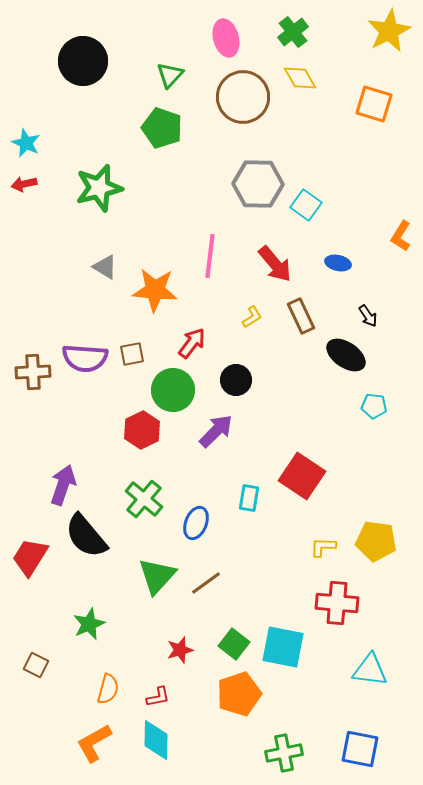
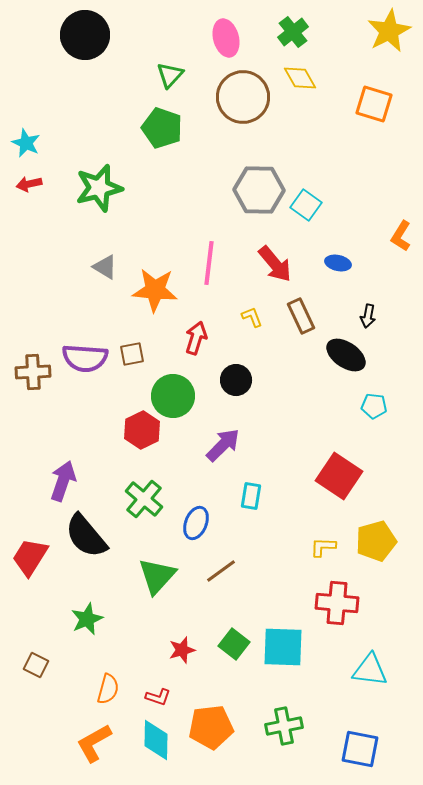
black circle at (83, 61): moved 2 px right, 26 px up
red arrow at (24, 184): moved 5 px right
gray hexagon at (258, 184): moved 1 px right, 6 px down
pink line at (210, 256): moved 1 px left, 7 px down
black arrow at (368, 316): rotated 45 degrees clockwise
yellow L-shape at (252, 317): rotated 80 degrees counterclockwise
red arrow at (192, 343): moved 4 px right, 5 px up; rotated 20 degrees counterclockwise
green circle at (173, 390): moved 6 px down
purple arrow at (216, 431): moved 7 px right, 14 px down
red square at (302, 476): moved 37 px right
purple arrow at (63, 485): moved 4 px up
cyan rectangle at (249, 498): moved 2 px right, 2 px up
yellow pentagon at (376, 541): rotated 24 degrees counterclockwise
brown line at (206, 583): moved 15 px right, 12 px up
green star at (89, 624): moved 2 px left, 5 px up
cyan square at (283, 647): rotated 9 degrees counterclockwise
red star at (180, 650): moved 2 px right
orange pentagon at (239, 694): moved 28 px left, 33 px down; rotated 12 degrees clockwise
red L-shape at (158, 697): rotated 30 degrees clockwise
green cross at (284, 753): moved 27 px up
